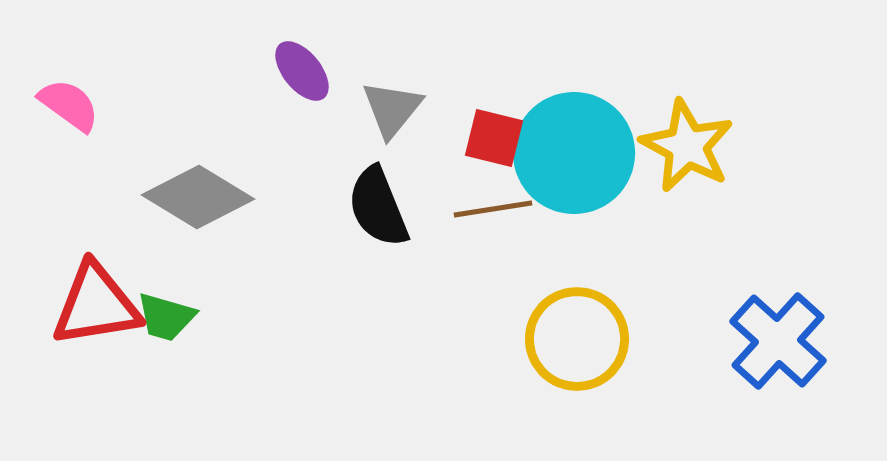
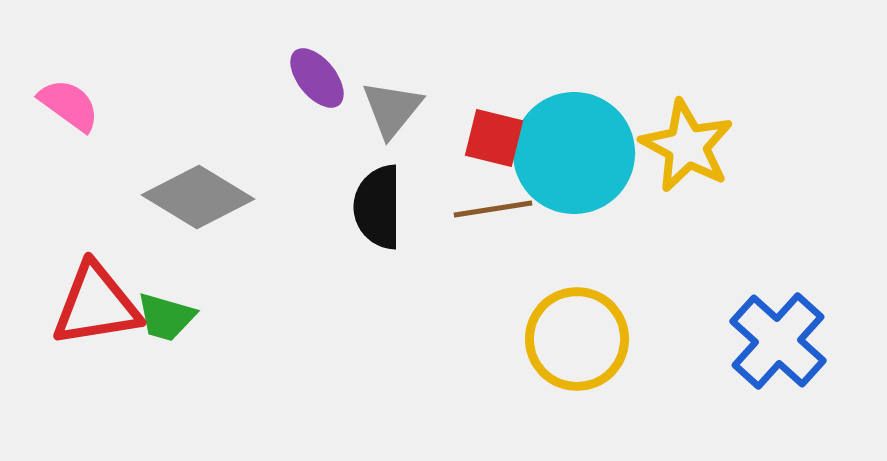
purple ellipse: moved 15 px right, 7 px down
black semicircle: rotated 22 degrees clockwise
